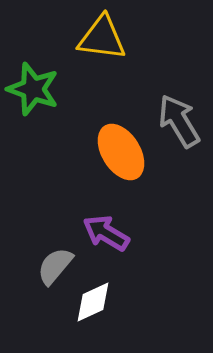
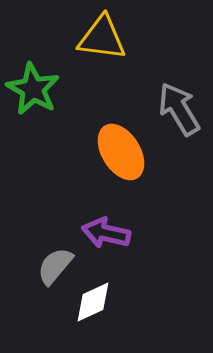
green star: rotated 10 degrees clockwise
gray arrow: moved 12 px up
purple arrow: rotated 18 degrees counterclockwise
